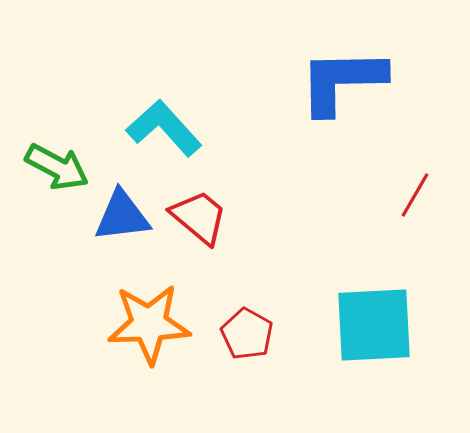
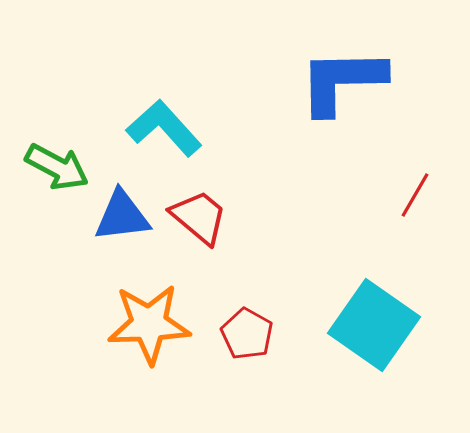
cyan square: rotated 38 degrees clockwise
